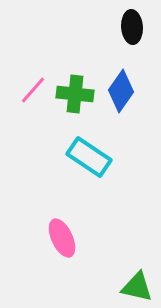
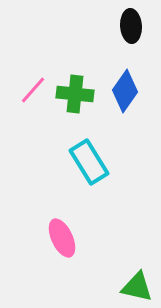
black ellipse: moved 1 px left, 1 px up
blue diamond: moved 4 px right
cyan rectangle: moved 5 px down; rotated 24 degrees clockwise
